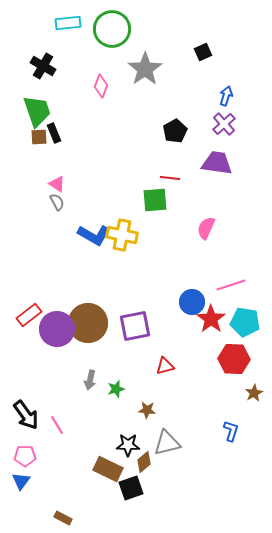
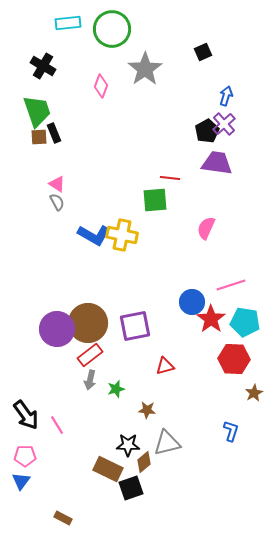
black pentagon at (175, 131): moved 32 px right
red rectangle at (29, 315): moved 61 px right, 40 px down
